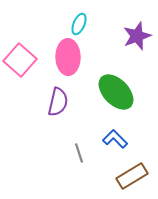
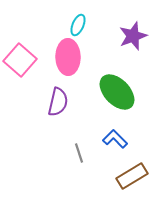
cyan ellipse: moved 1 px left, 1 px down
purple star: moved 4 px left
green ellipse: moved 1 px right
